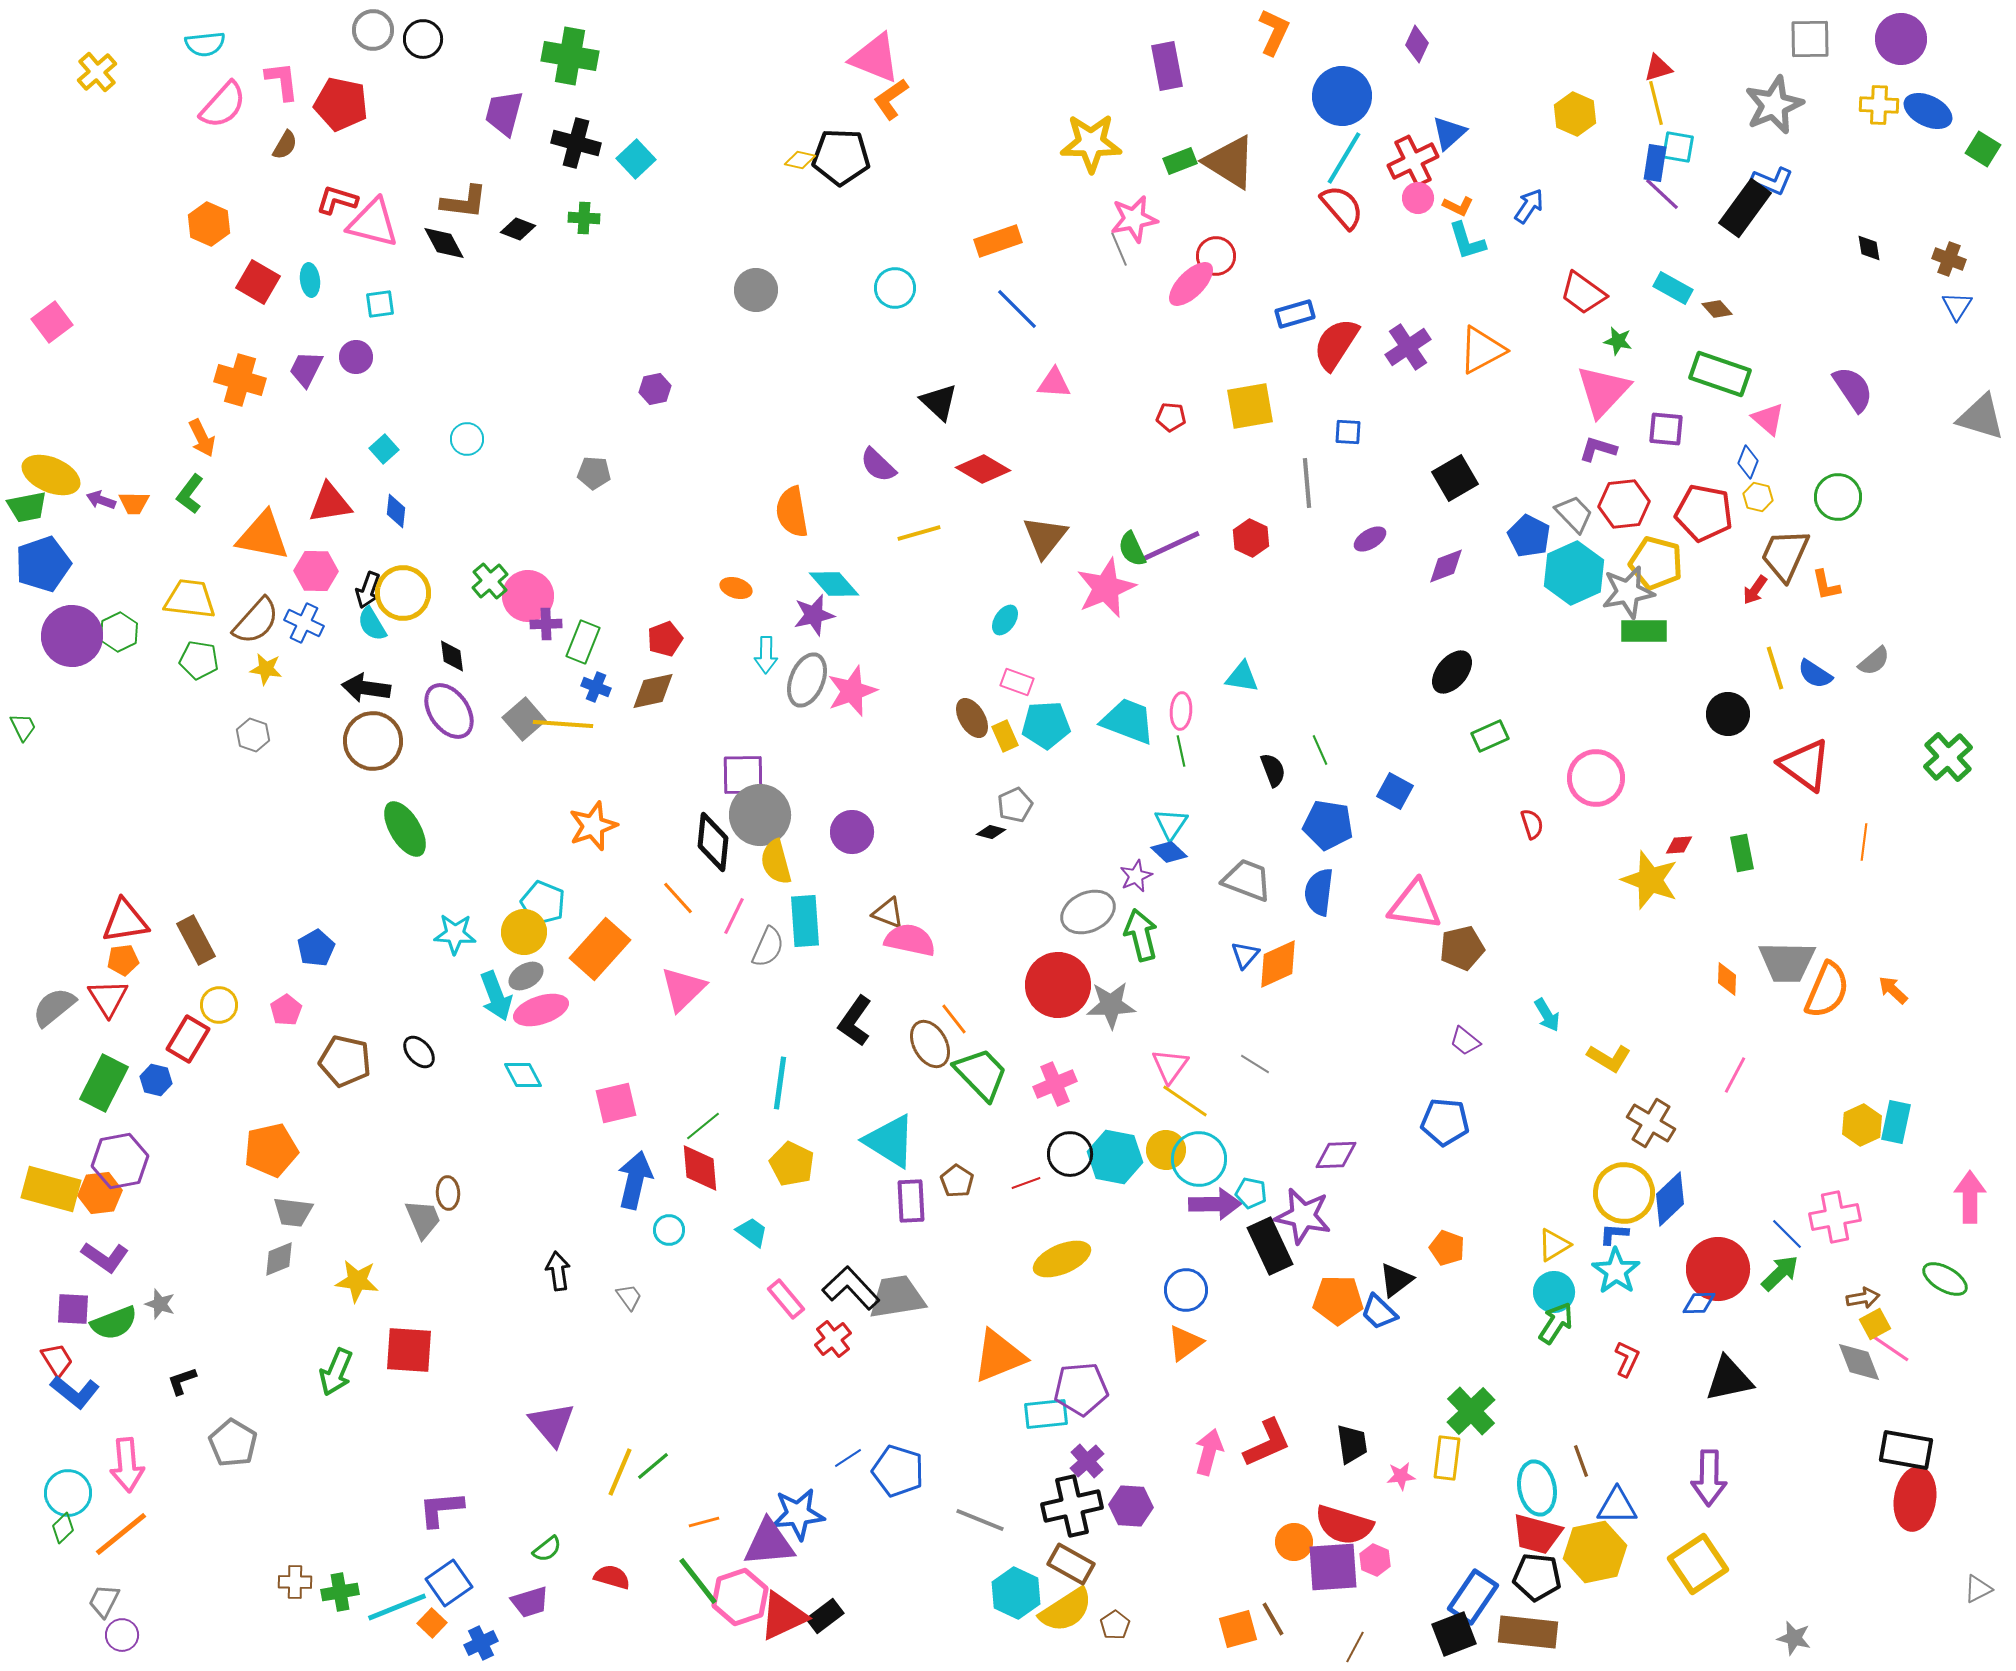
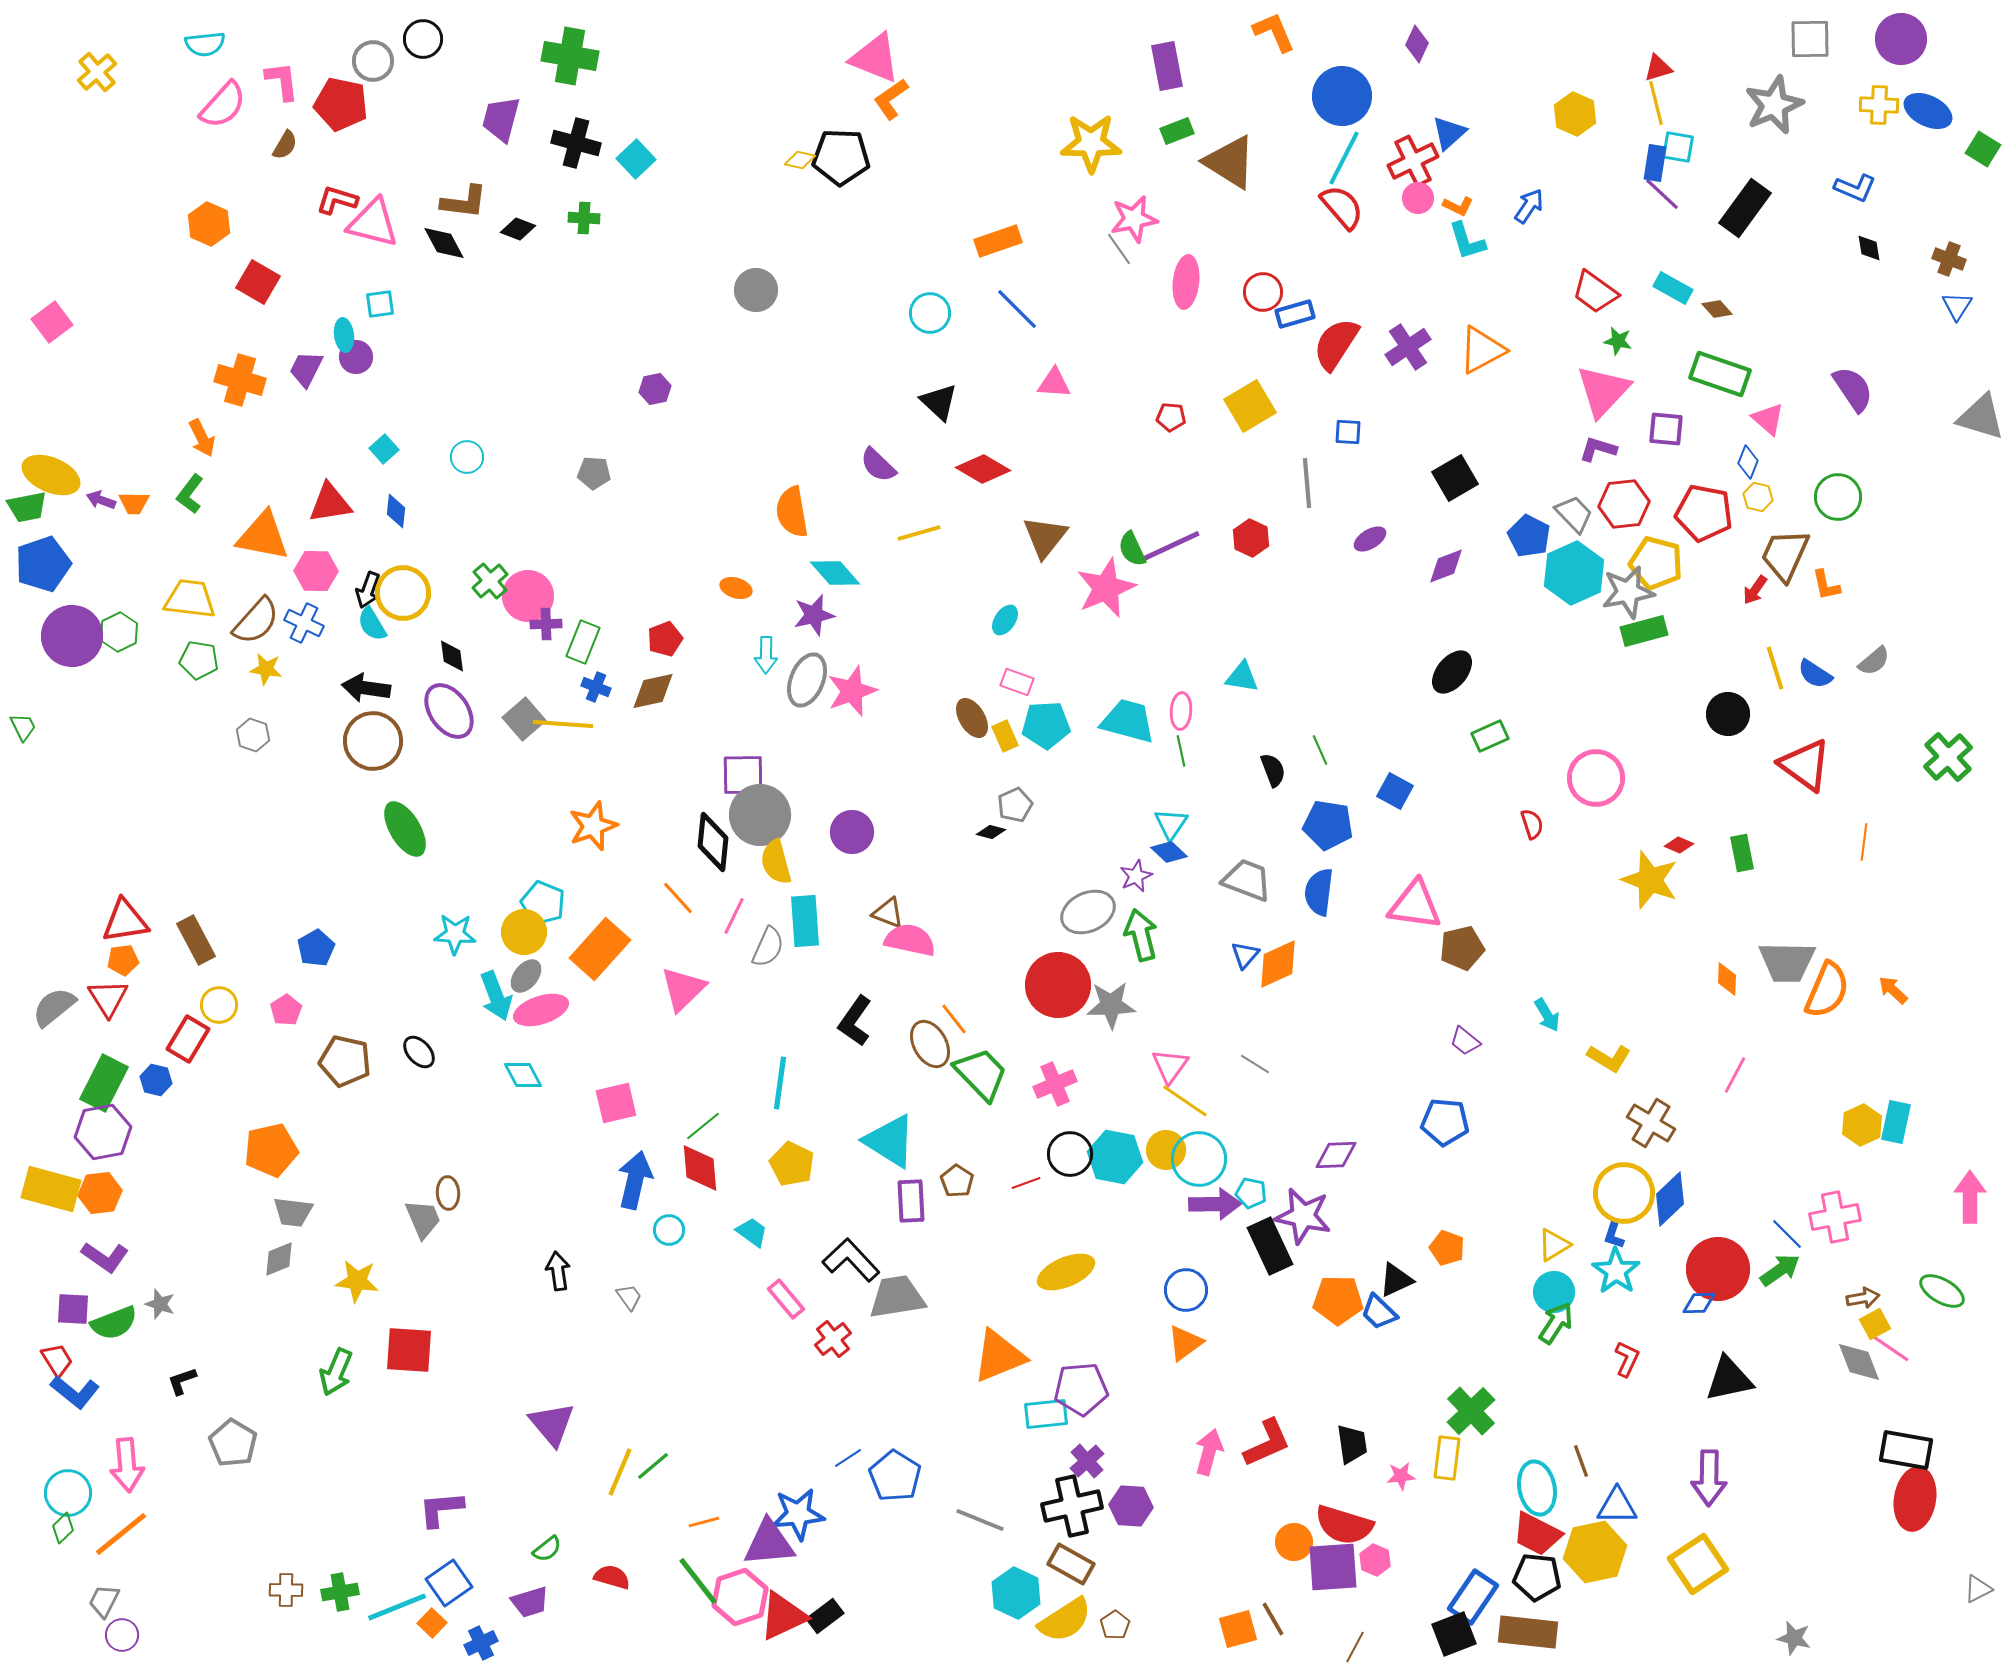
gray circle at (373, 30): moved 31 px down
orange L-shape at (1274, 32): rotated 48 degrees counterclockwise
purple trapezoid at (504, 113): moved 3 px left, 6 px down
cyan line at (1344, 158): rotated 4 degrees counterclockwise
green rectangle at (1180, 161): moved 3 px left, 30 px up
blue L-shape at (1772, 181): moved 83 px right, 7 px down
gray line at (1119, 249): rotated 12 degrees counterclockwise
red circle at (1216, 256): moved 47 px right, 36 px down
cyan ellipse at (310, 280): moved 34 px right, 55 px down
pink ellipse at (1191, 284): moved 5 px left, 2 px up; rotated 39 degrees counterclockwise
cyan circle at (895, 288): moved 35 px right, 25 px down
red trapezoid at (1583, 293): moved 12 px right, 1 px up
yellow square at (1250, 406): rotated 21 degrees counterclockwise
cyan circle at (467, 439): moved 18 px down
cyan diamond at (834, 584): moved 1 px right, 11 px up
green rectangle at (1644, 631): rotated 15 degrees counterclockwise
cyan trapezoid at (1128, 721): rotated 6 degrees counterclockwise
red diamond at (1679, 845): rotated 28 degrees clockwise
gray ellipse at (526, 976): rotated 20 degrees counterclockwise
purple hexagon at (120, 1161): moved 17 px left, 29 px up
blue L-shape at (1614, 1234): rotated 76 degrees counterclockwise
yellow ellipse at (1062, 1259): moved 4 px right, 13 px down
green arrow at (1780, 1273): moved 3 px up; rotated 9 degrees clockwise
green ellipse at (1945, 1279): moved 3 px left, 12 px down
black triangle at (1396, 1280): rotated 12 degrees clockwise
black L-shape at (851, 1288): moved 28 px up
blue pentagon at (898, 1471): moved 3 px left, 5 px down; rotated 15 degrees clockwise
red trapezoid at (1537, 1534): rotated 12 degrees clockwise
brown cross at (295, 1582): moved 9 px left, 8 px down
yellow semicircle at (1066, 1610): moved 1 px left, 10 px down
